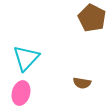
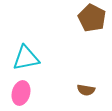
cyan triangle: rotated 36 degrees clockwise
brown semicircle: moved 4 px right, 7 px down
